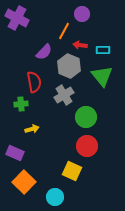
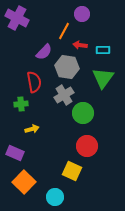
gray hexagon: moved 2 px left, 1 px down; rotated 15 degrees counterclockwise
green triangle: moved 1 px right, 2 px down; rotated 15 degrees clockwise
green circle: moved 3 px left, 4 px up
